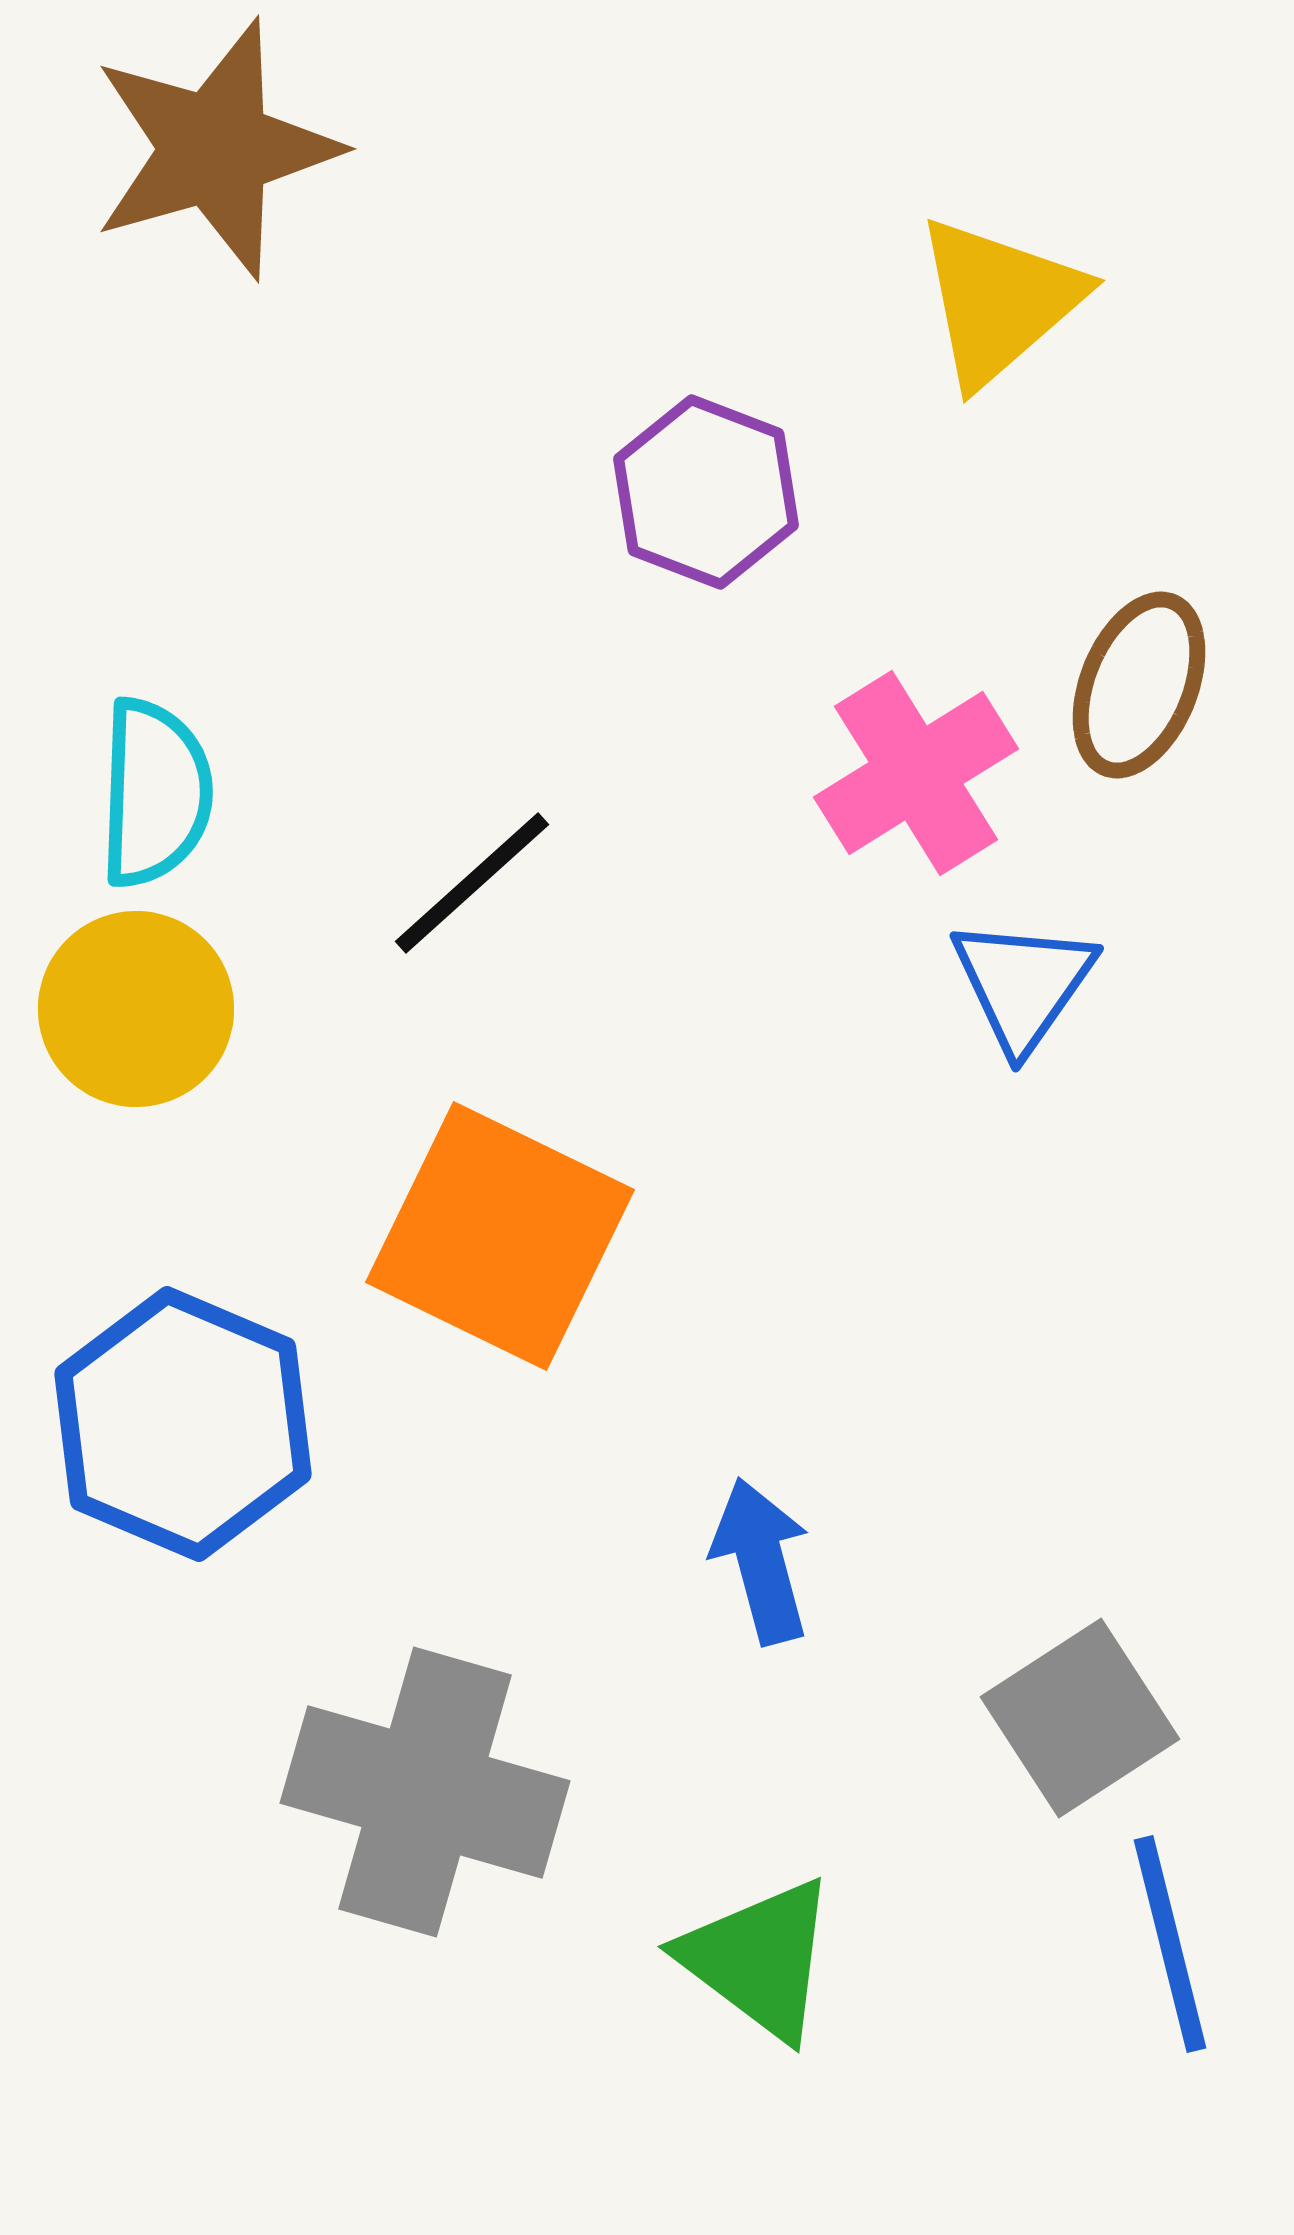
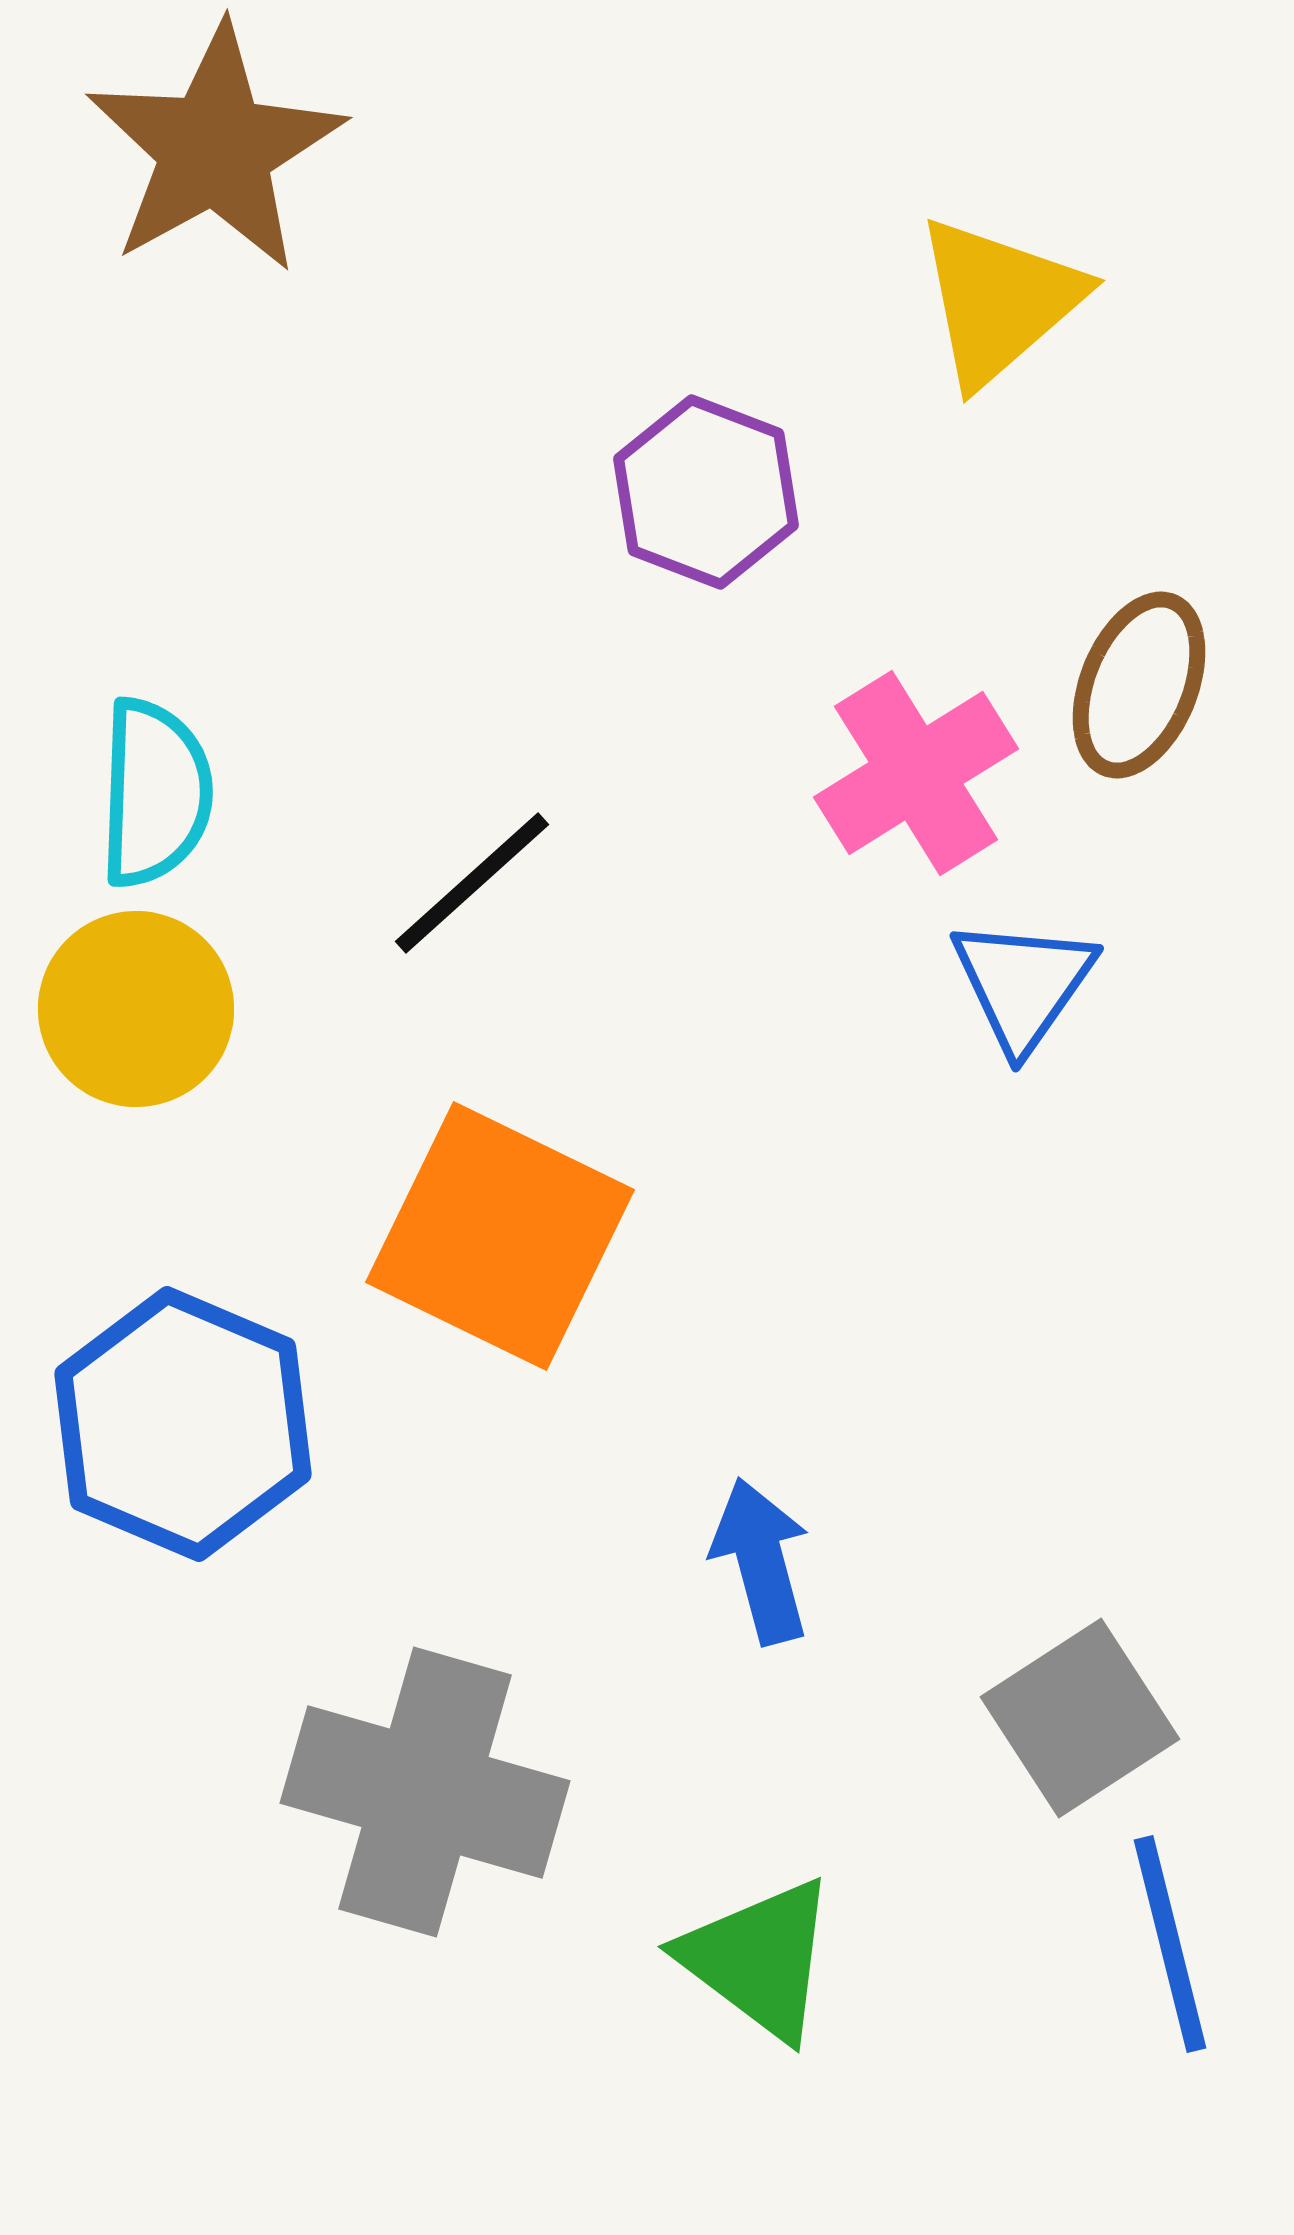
brown star: rotated 13 degrees counterclockwise
